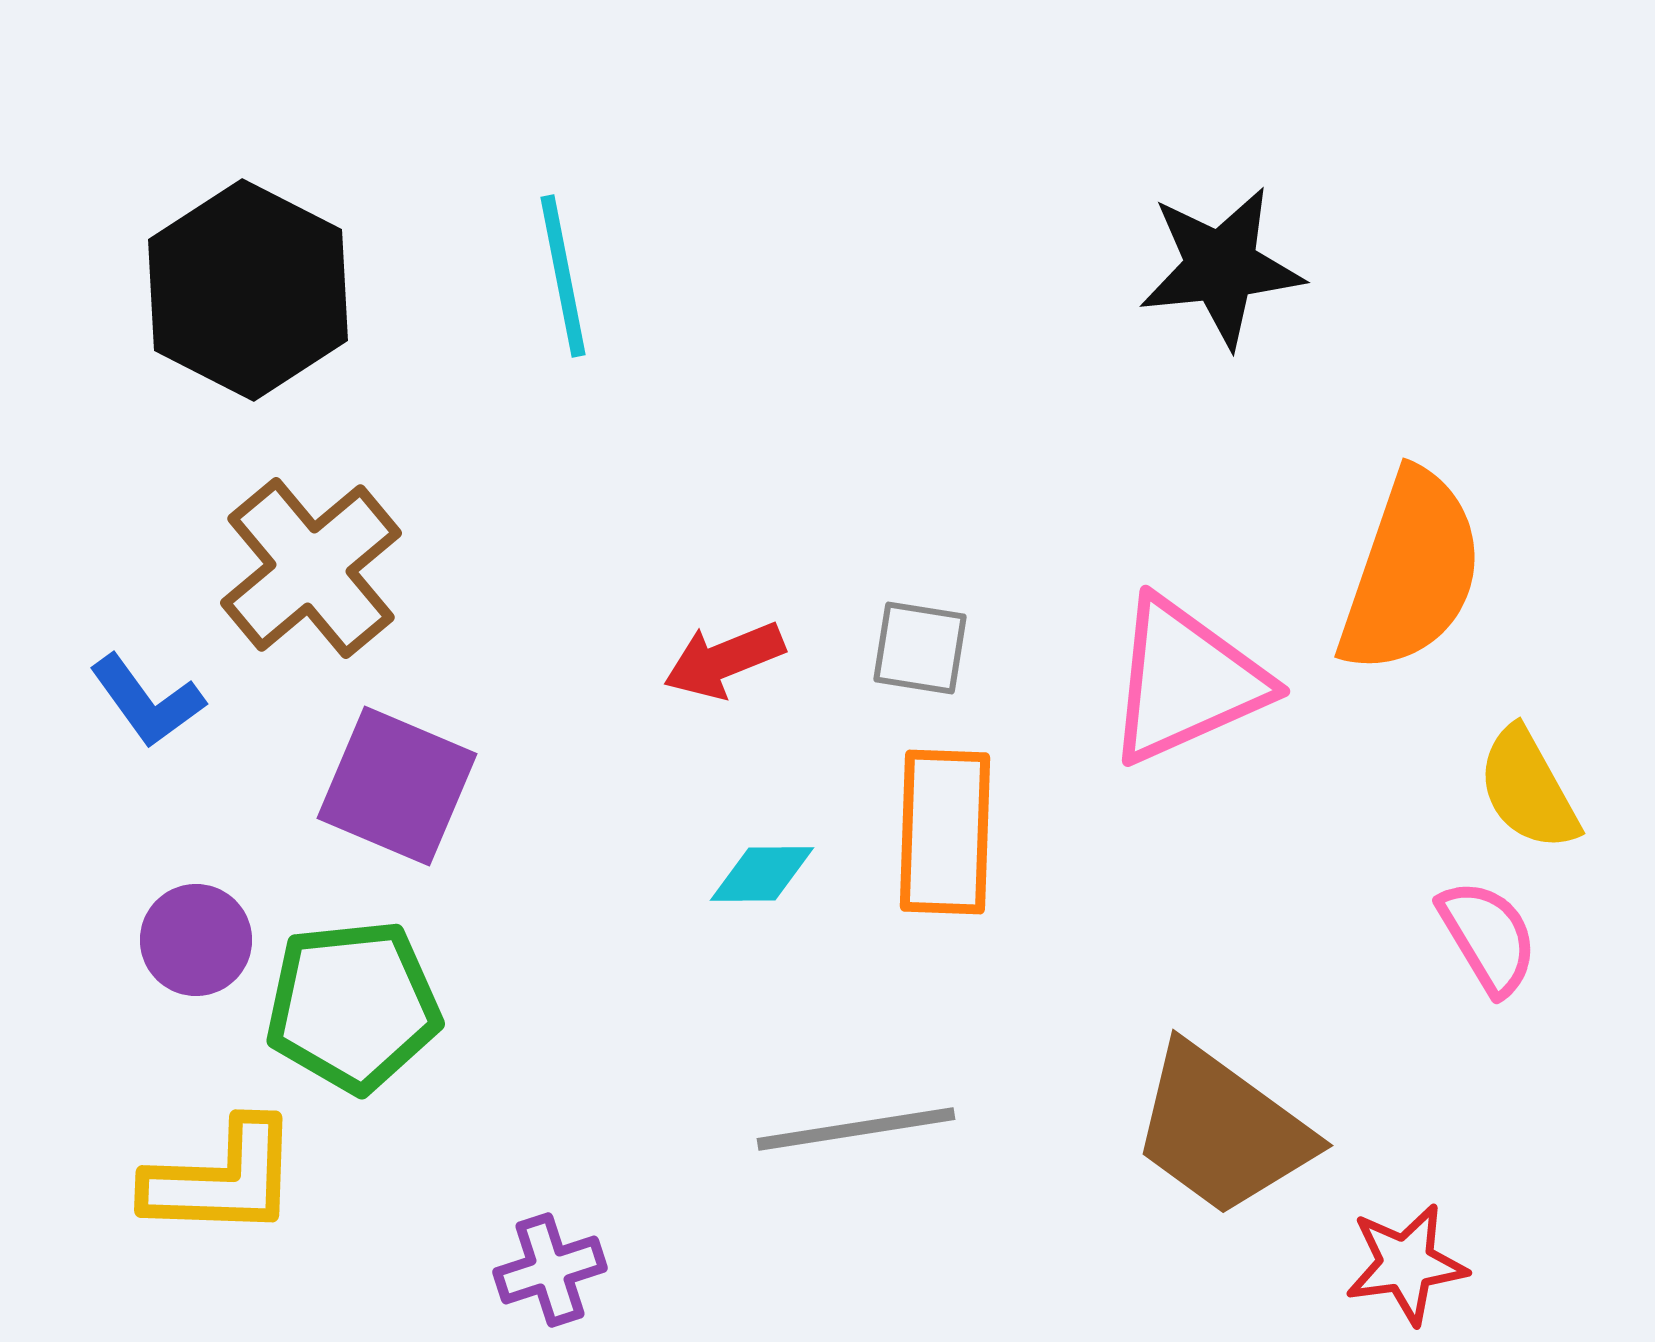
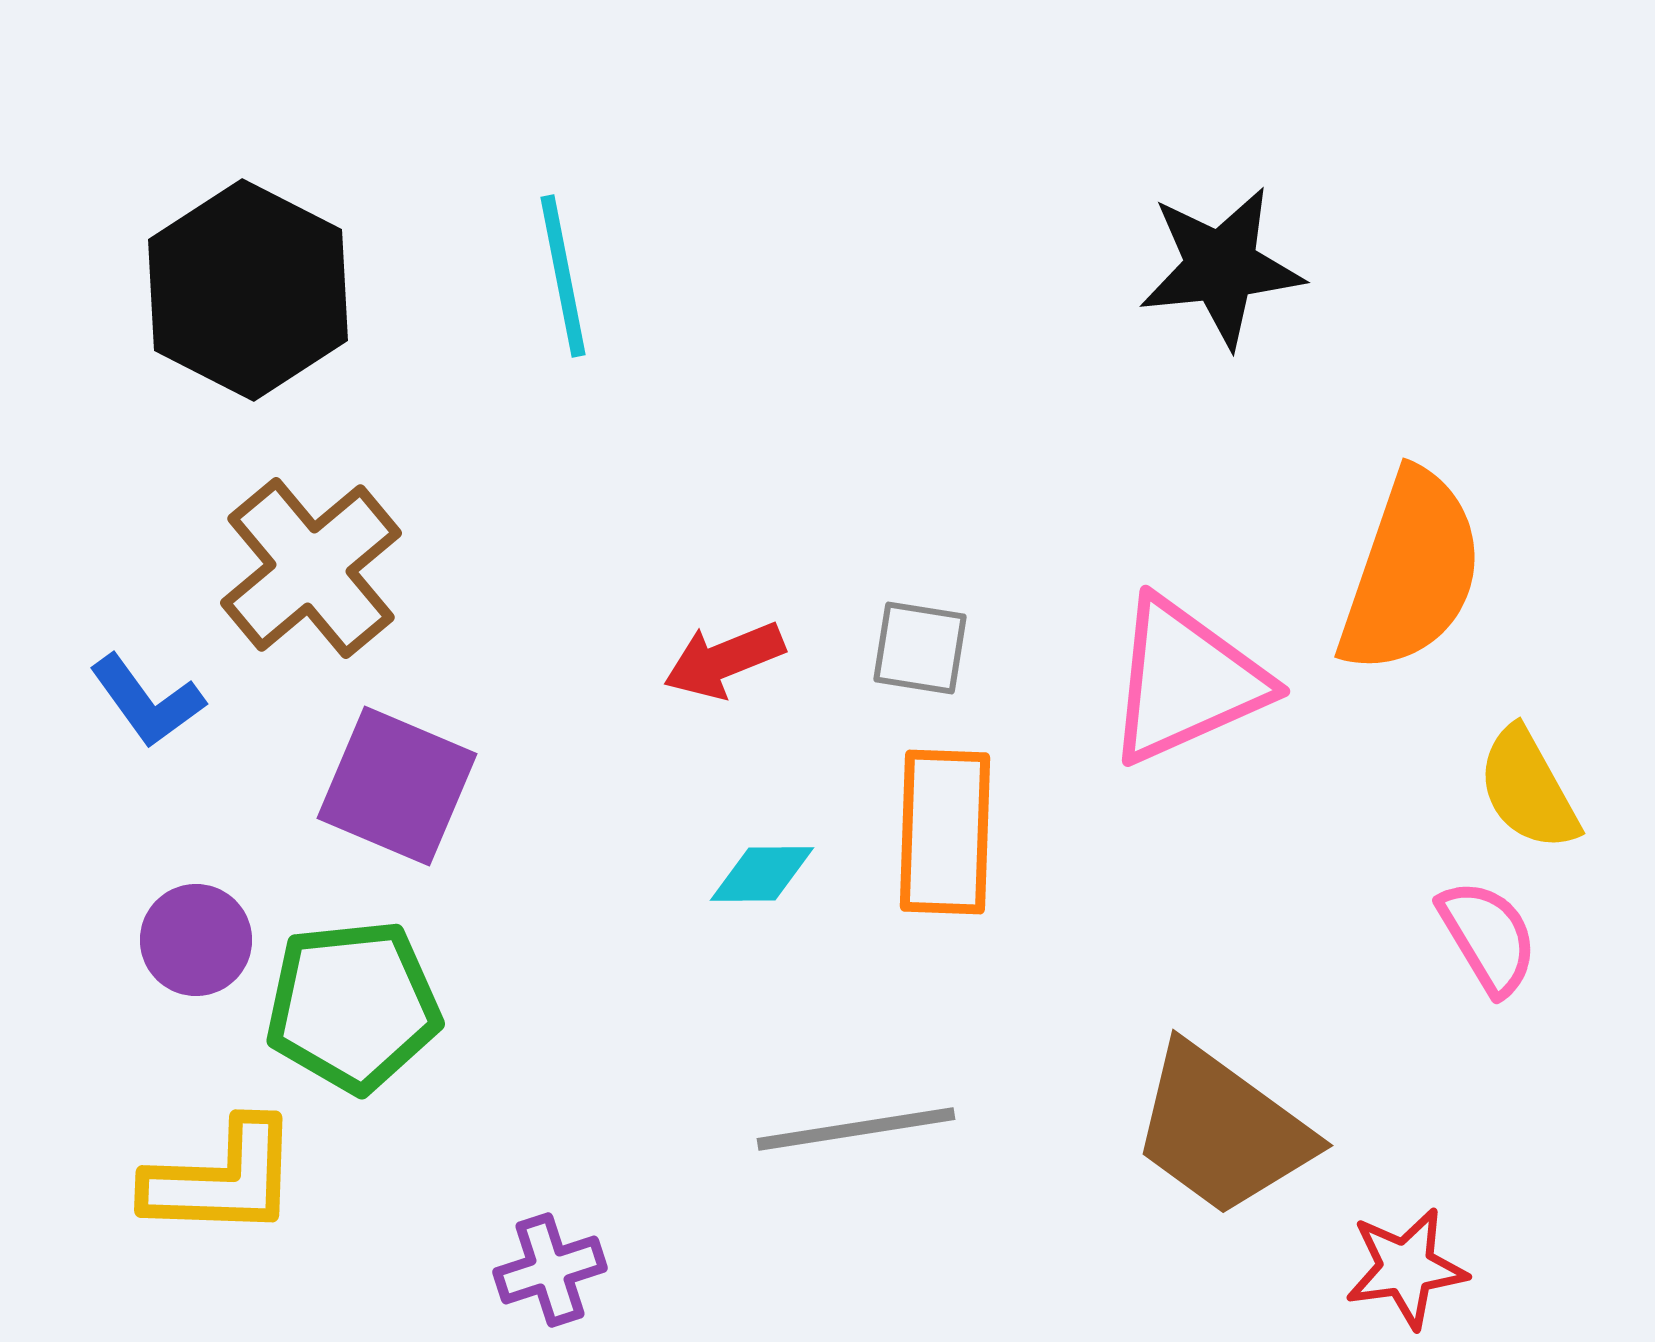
red star: moved 4 px down
